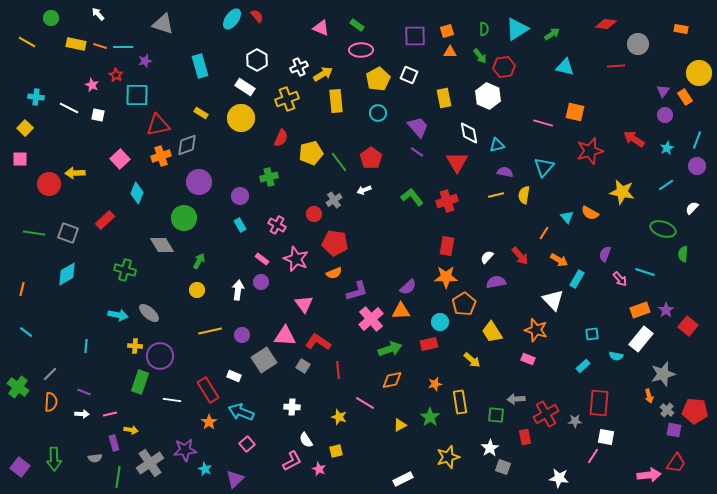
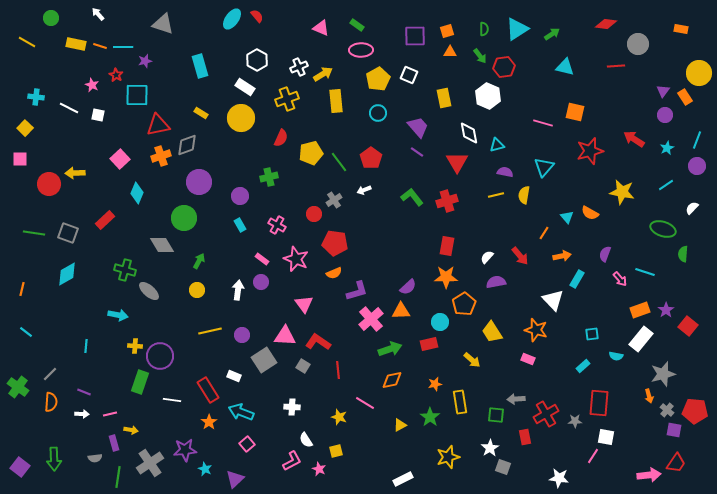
orange arrow at (559, 260): moved 3 px right, 4 px up; rotated 42 degrees counterclockwise
gray ellipse at (149, 313): moved 22 px up
